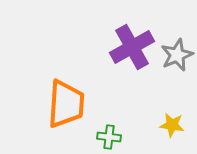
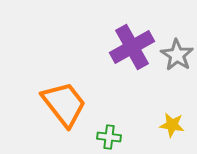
gray star: rotated 16 degrees counterclockwise
orange trapezoid: moved 2 px left; rotated 42 degrees counterclockwise
